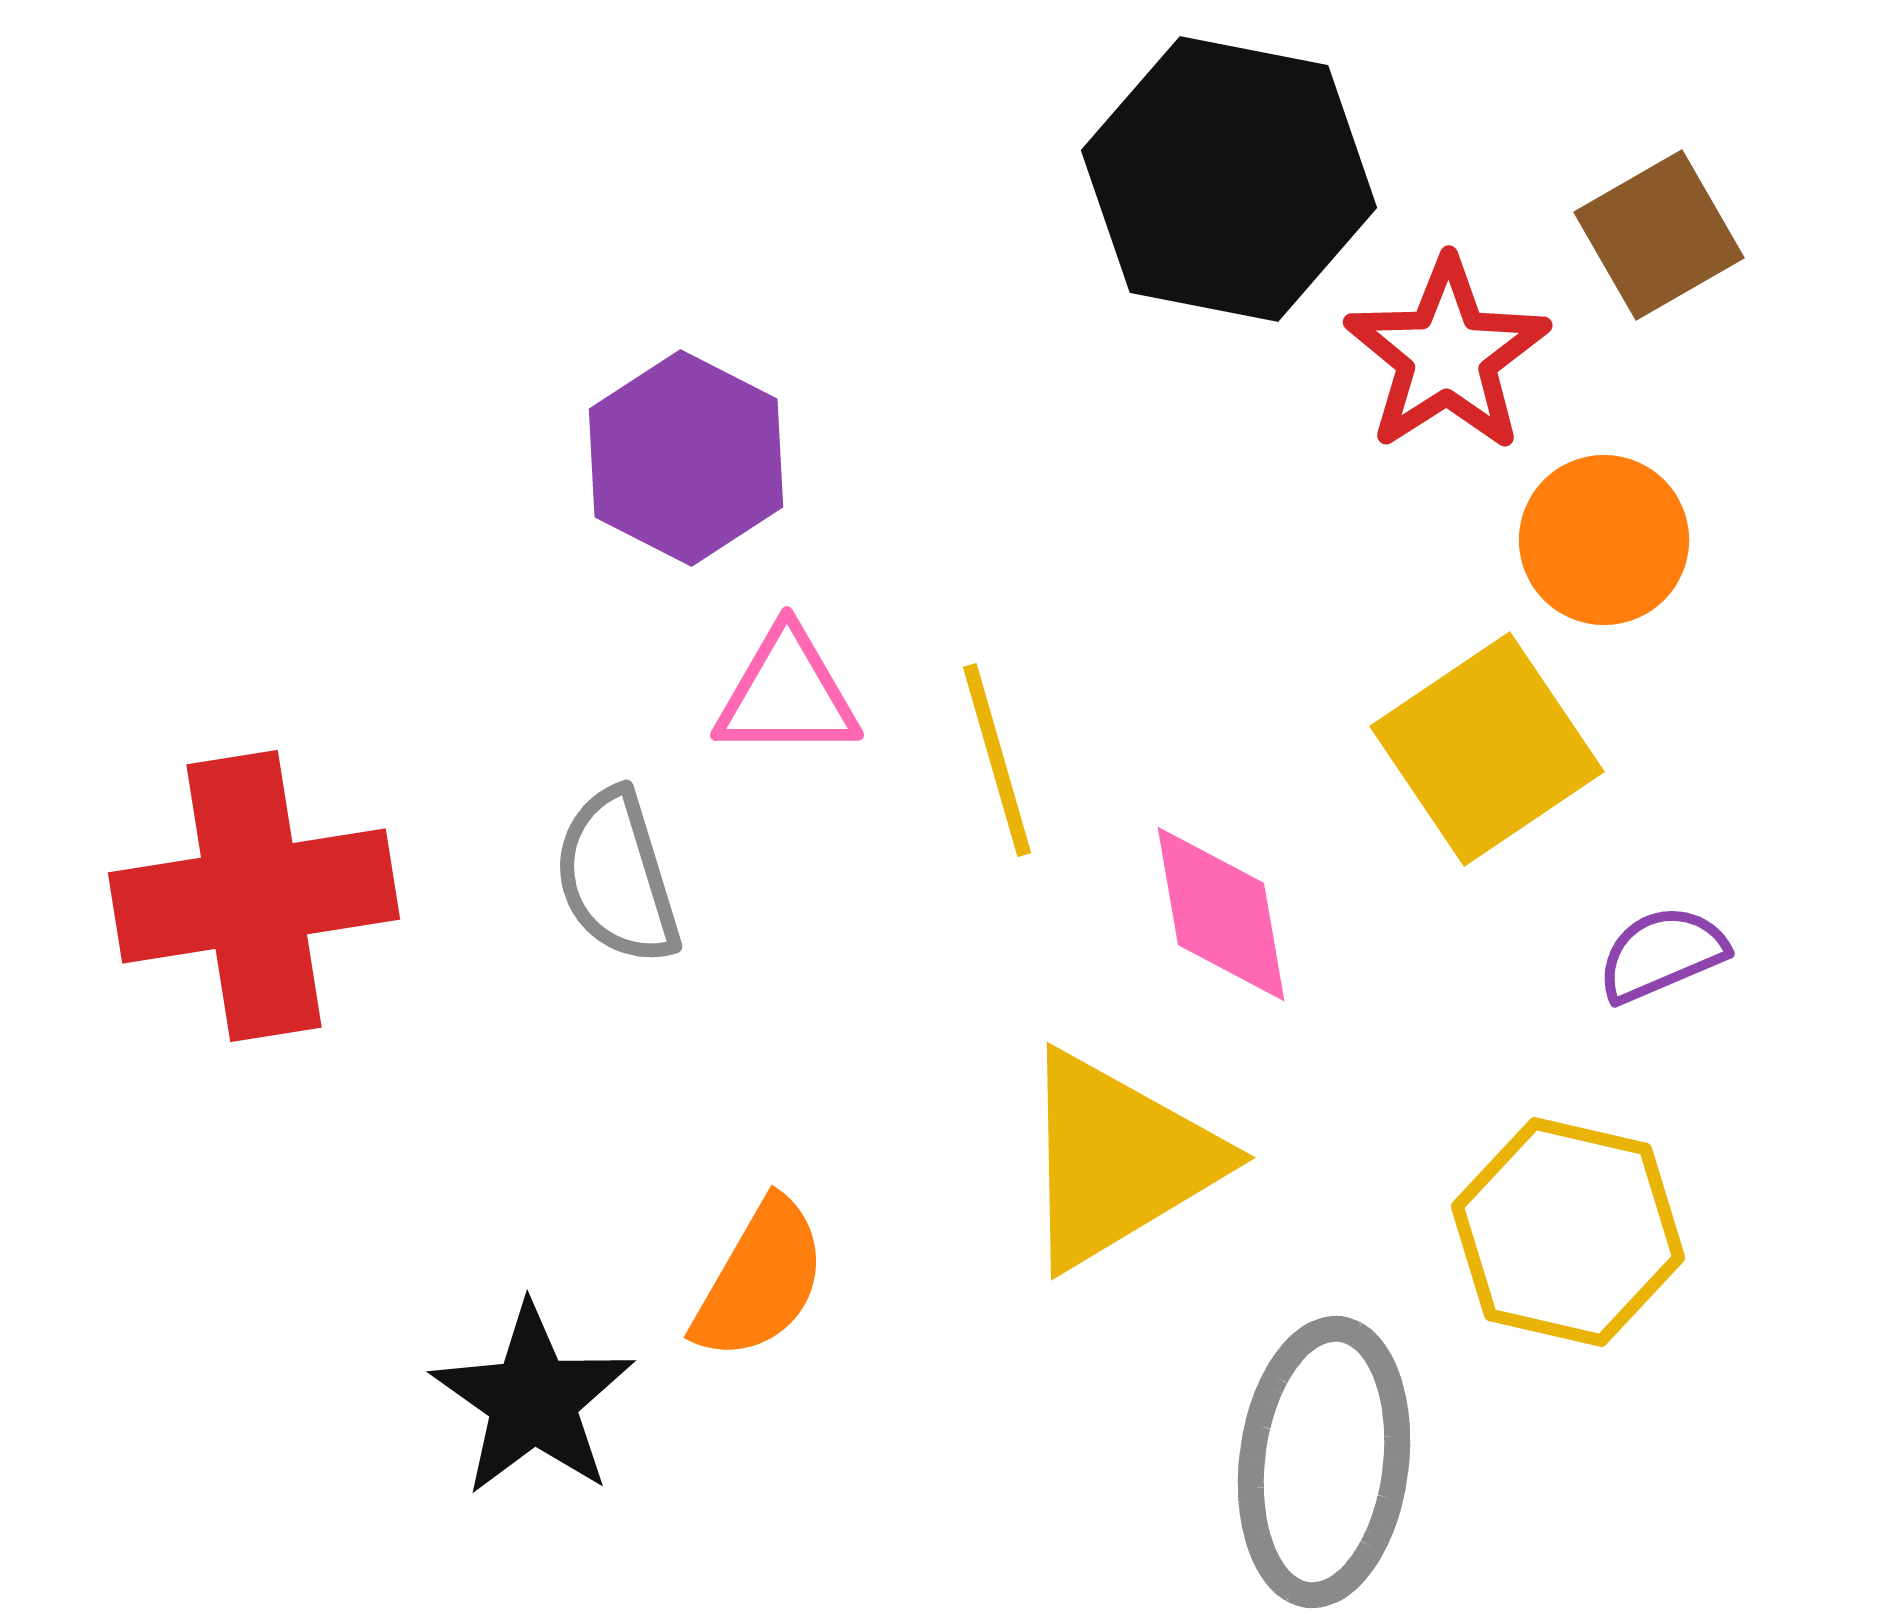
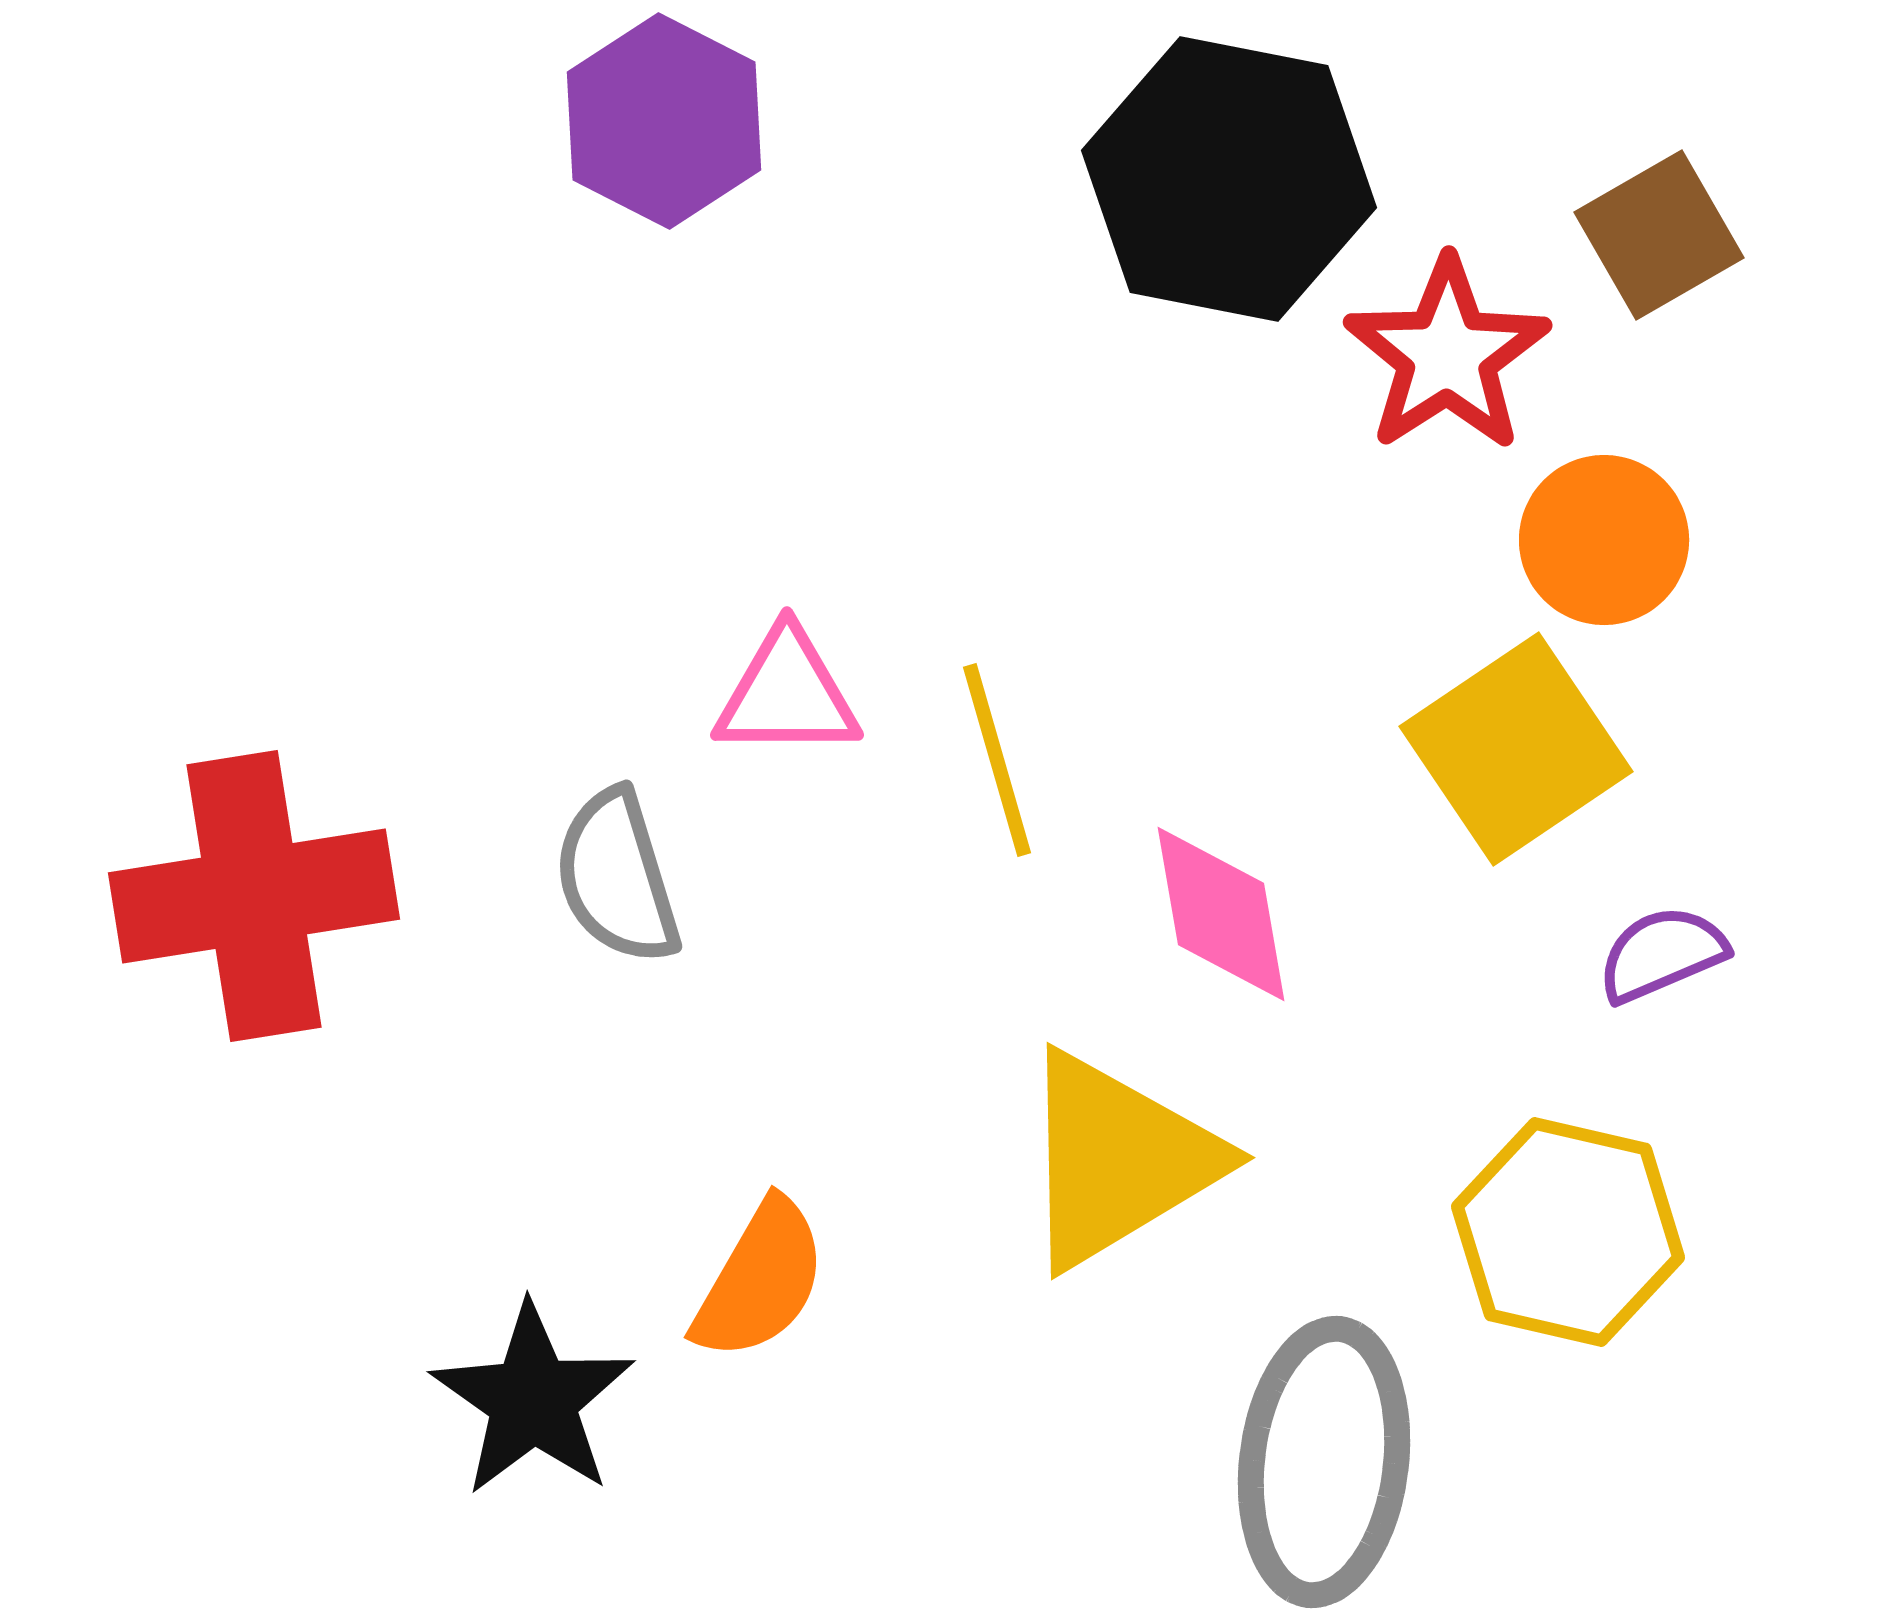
purple hexagon: moved 22 px left, 337 px up
yellow square: moved 29 px right
